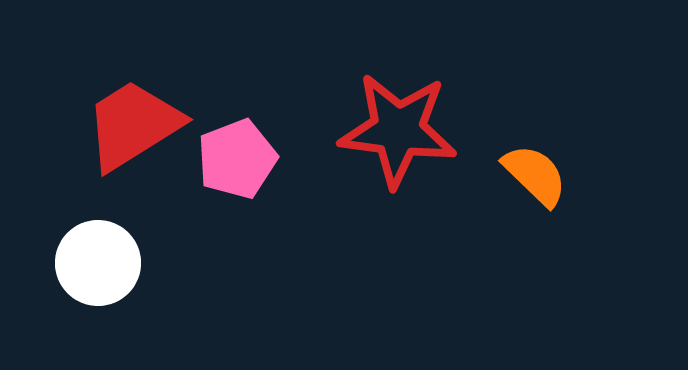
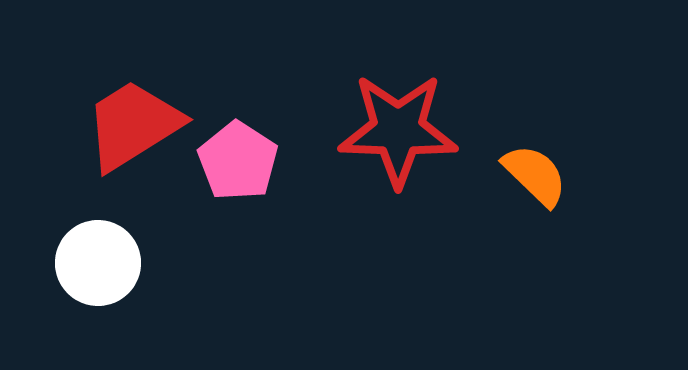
red star: rotated 5 degrees counterclockwise
pink pentagon: moved 1 px right, 2 px down; rotated 18 degrees counterclockwise
